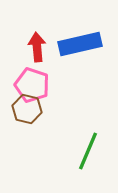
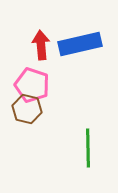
red arrow: moved 4 px right, 2 px up
green line: moved 3 px up; rotated 24 degrees counterclockwise
